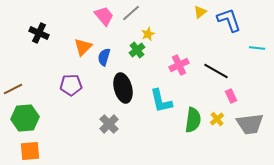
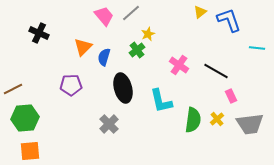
pink cross: rotated 30 degrees counterclockwise
